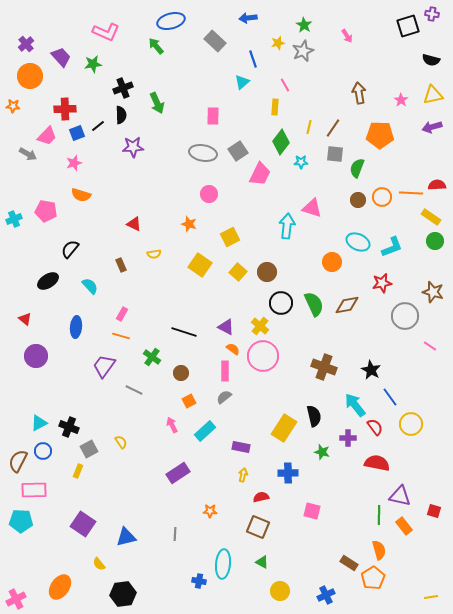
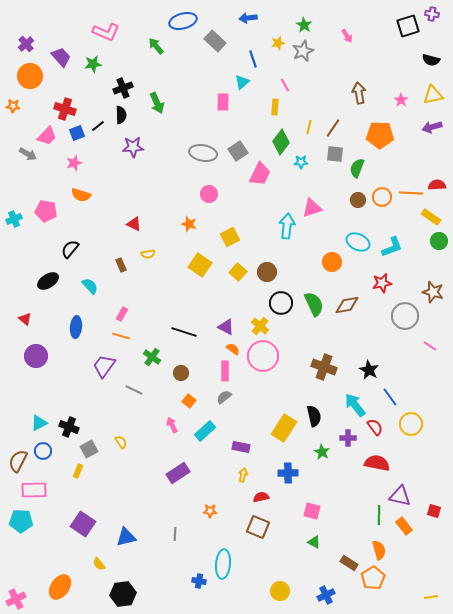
blue ellipse at (171, 21): moved 12 px right
red cross at (65, 109): rotated 20 degrees clockwise
pink rectangle at (213, 116): moved 10 px right, 14 px up
pink triangle at (312, 208): rotated 35 degrees counterclockwise
green circle at (435, 241): moved 4 px right
yellow semicircle at (154, 254): moved 6 px left
black star at (371, 370): moved 2 px left
orange square at (189, 401): rotated 24 degrees counterclockwise
green star at (322, 452): rotated 14 degrees clockwise
green triangle at (262, 562): moved 52 px right, 20 px up
